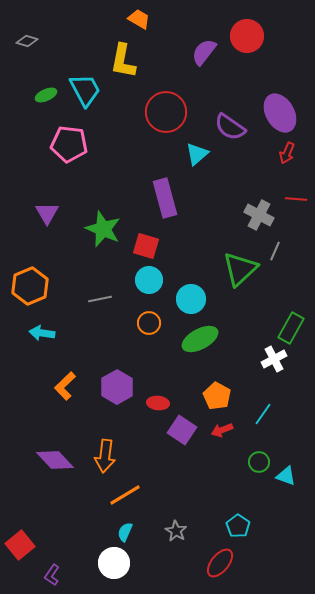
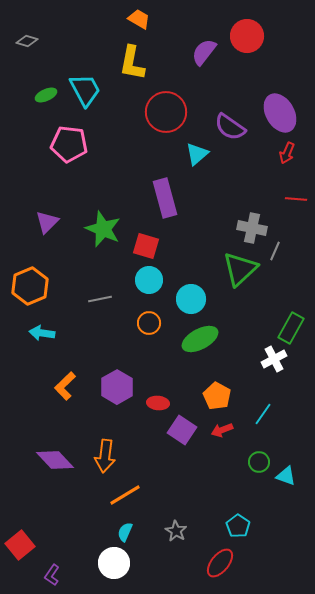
yellow L-shape at (123, 61): moved 9 px right, 2 px down
purple triangle at (47, 213): moved 9 px down; rotated 15 degrees clockwise
gray cross at (259, 215): moved 7 px left, 13 px down; rotated 16 degrees counterclockwise
